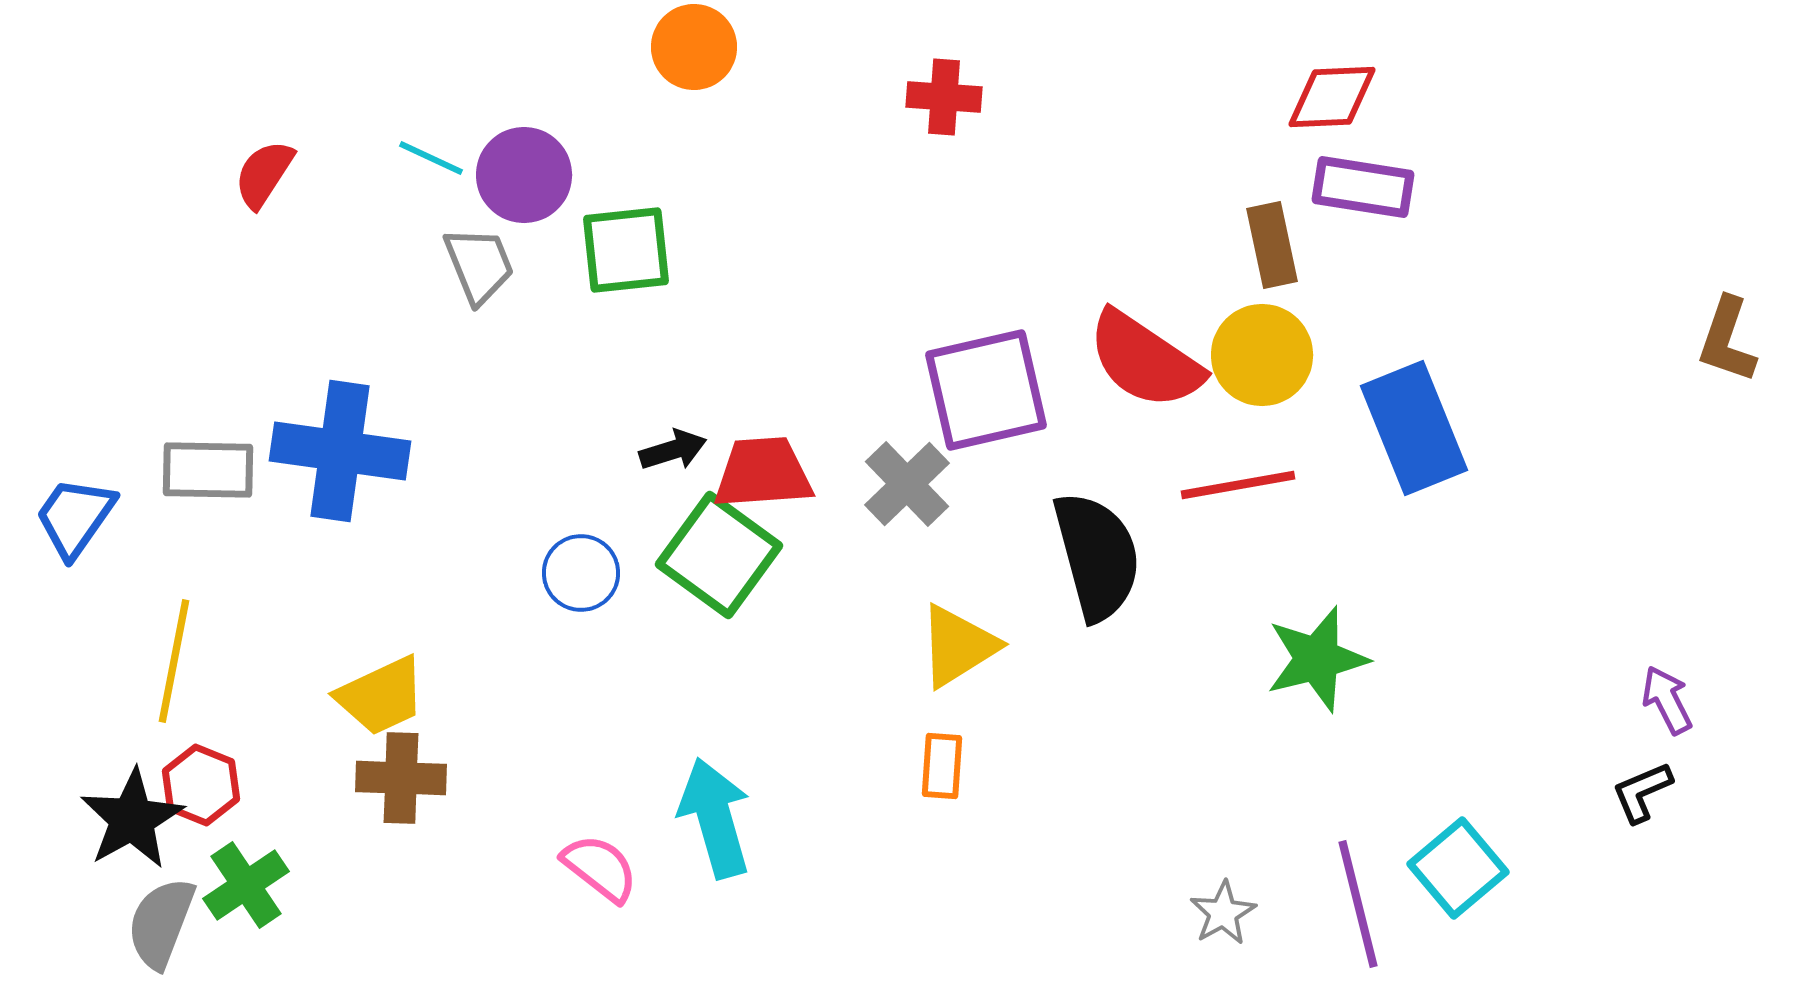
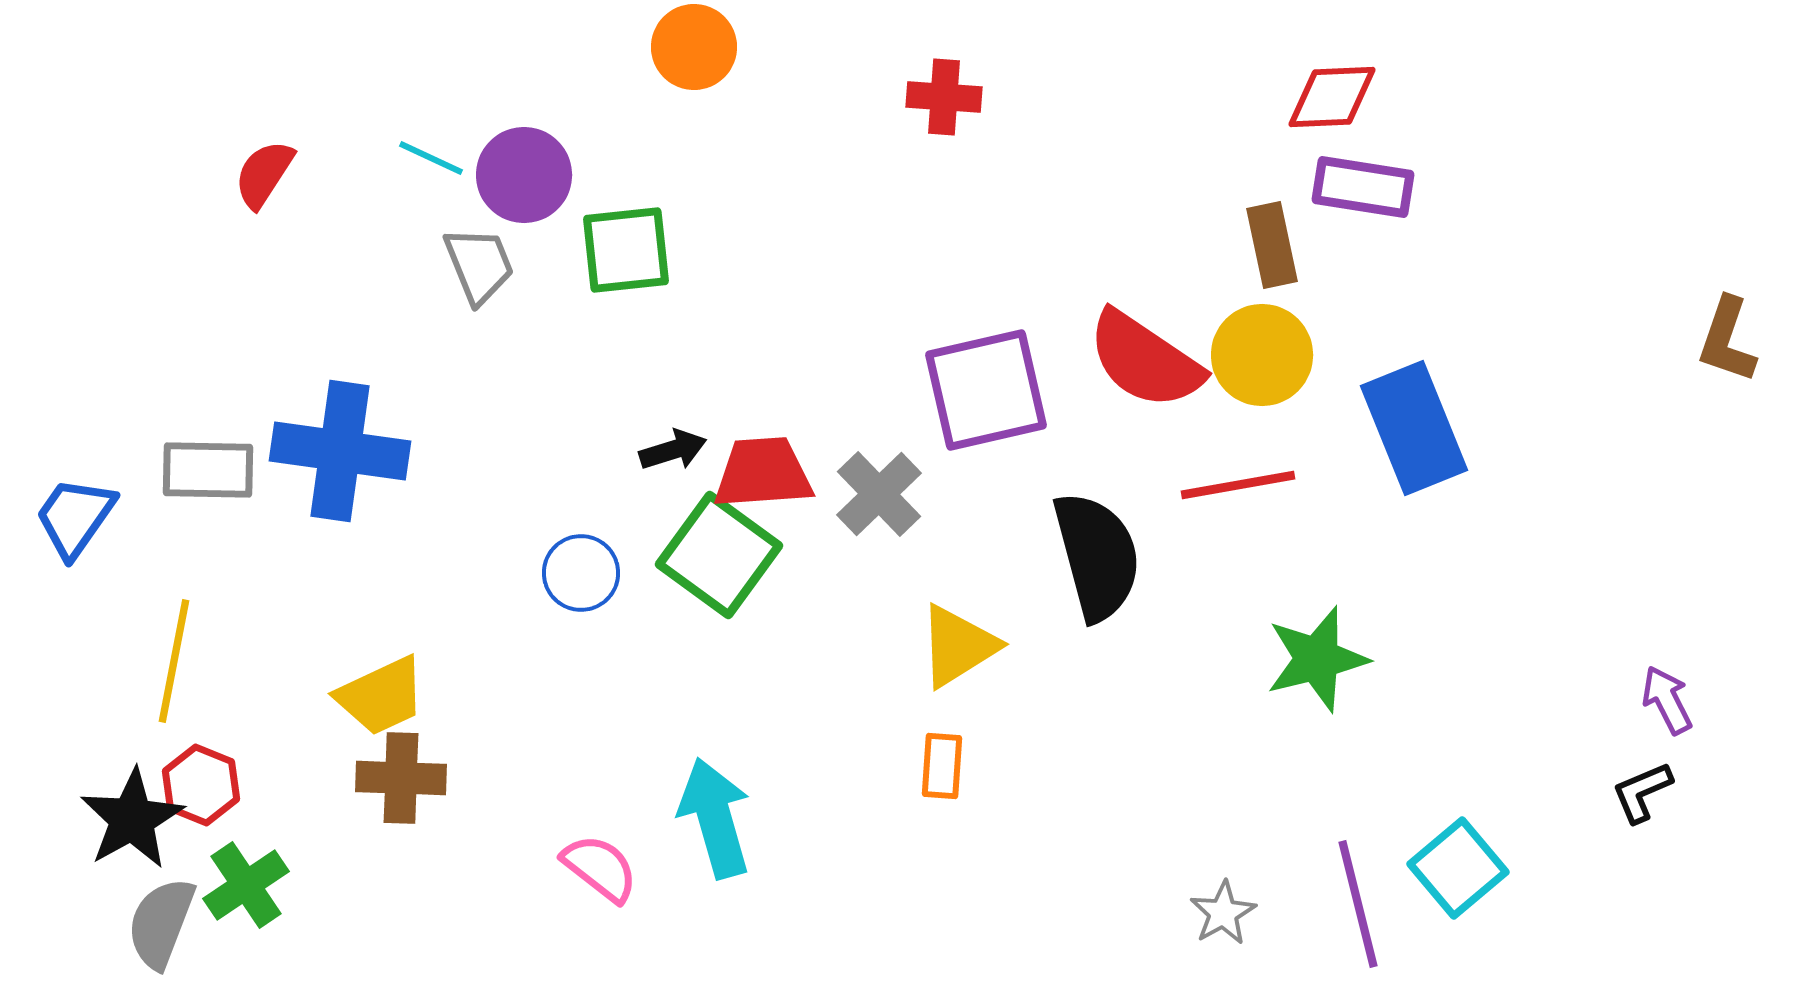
gray cross at (907, 484): moved 28 px left, 10 px down
